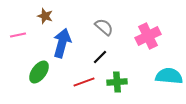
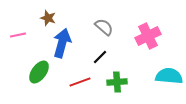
brown star: moved 3 px right, 2 px down
red line: moved 4 px left
